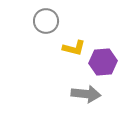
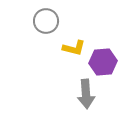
gray arrow: rotated 80 degrees clockwise
